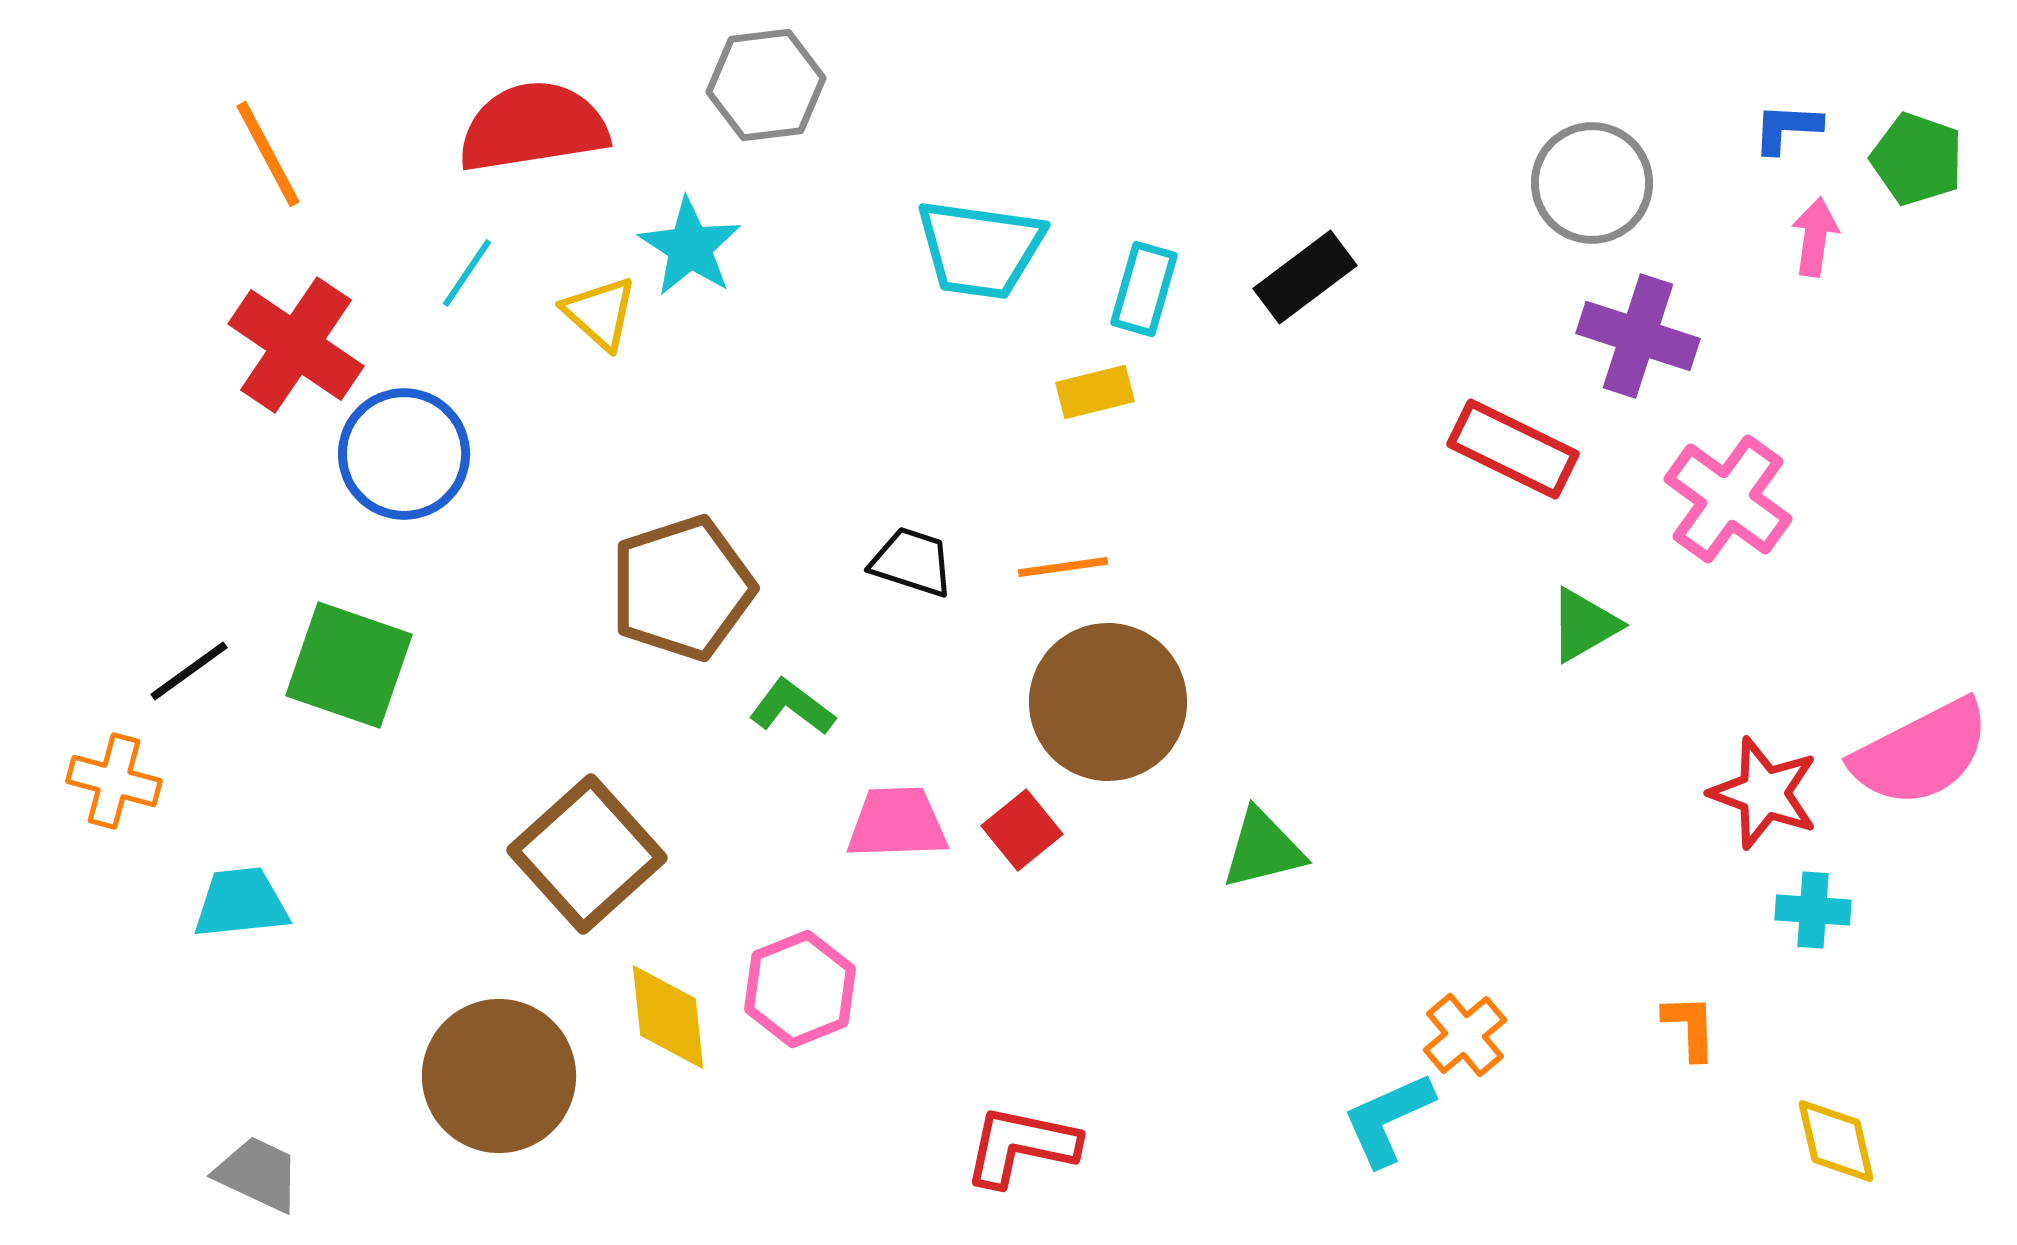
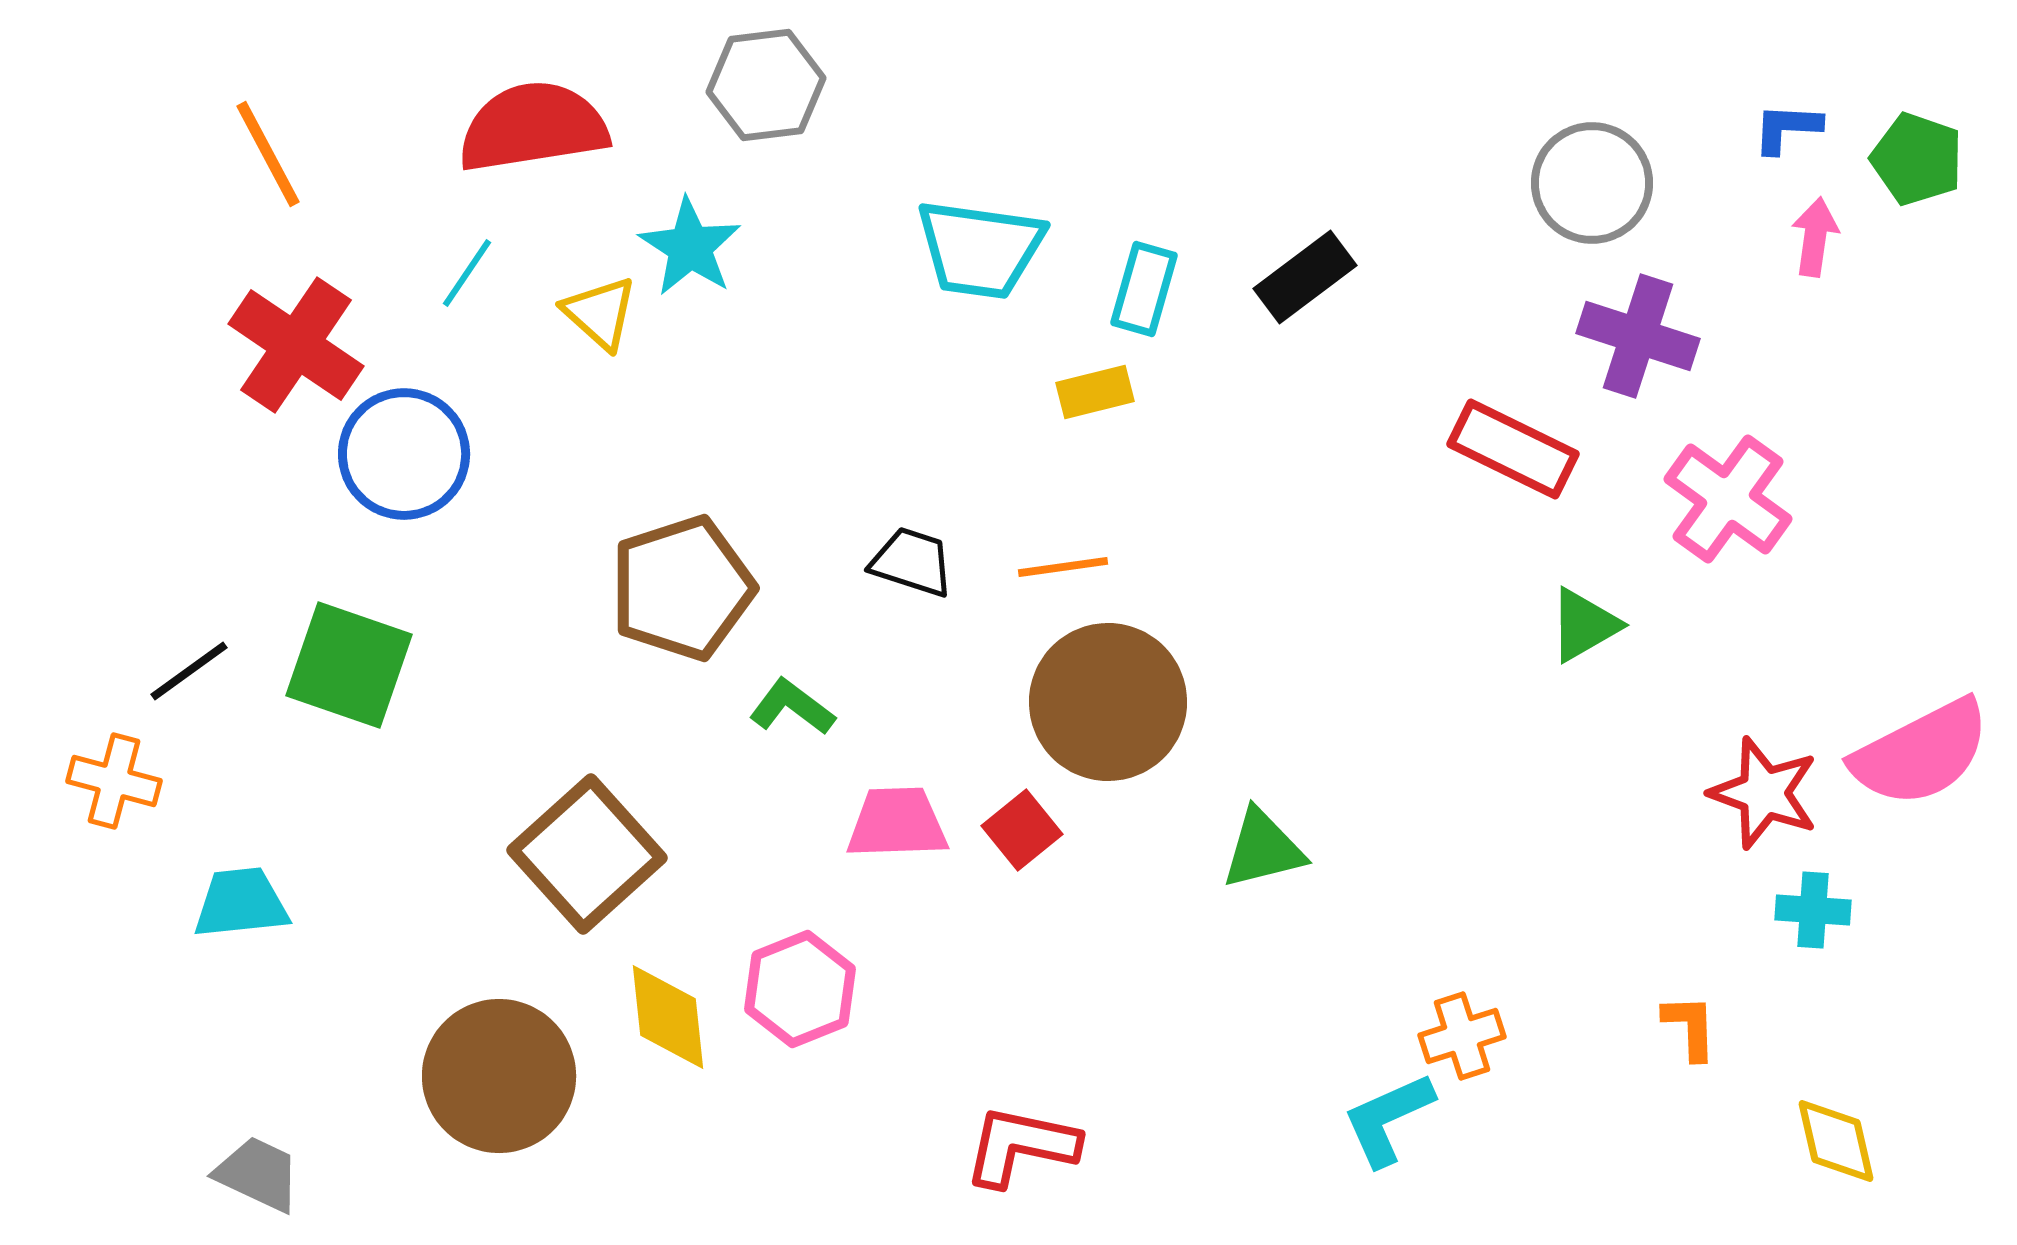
orange cross at (1465, 1035): moved 3 px left, 1 px down; rotated 22 degrees clockwise
